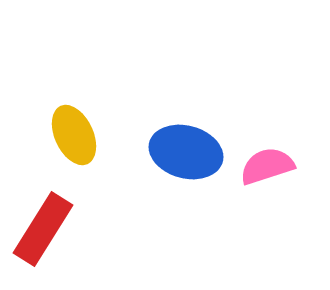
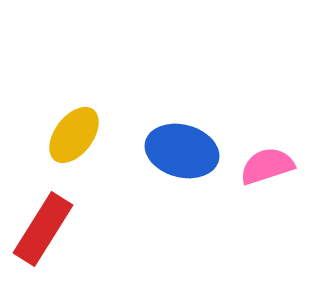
yellow ellipse: rotated 62 degrees clockwise
blue ellipse: moved 4 px left, 1 px up
